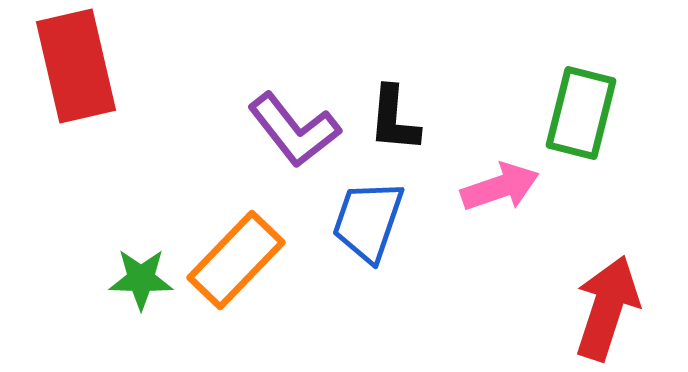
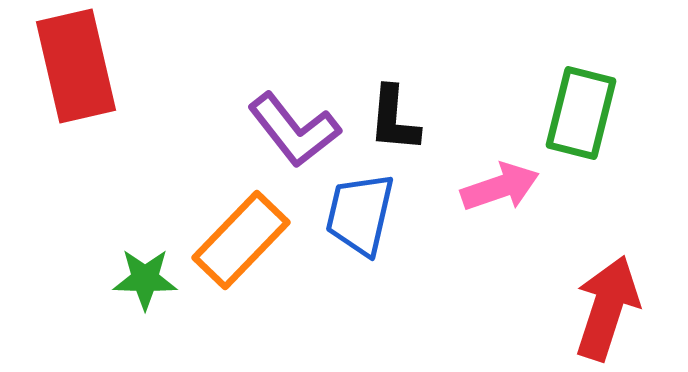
blue trapezoid: moved 8 px left, 7 px up; rotated 6 degrees counterclockwise
orange rectangle: moved 5 px right, 20 px up
green star: moved 4 px right
